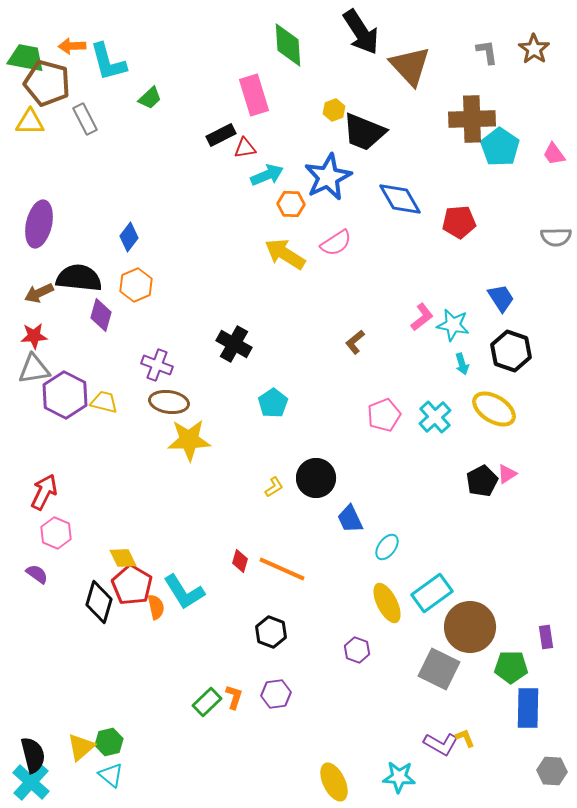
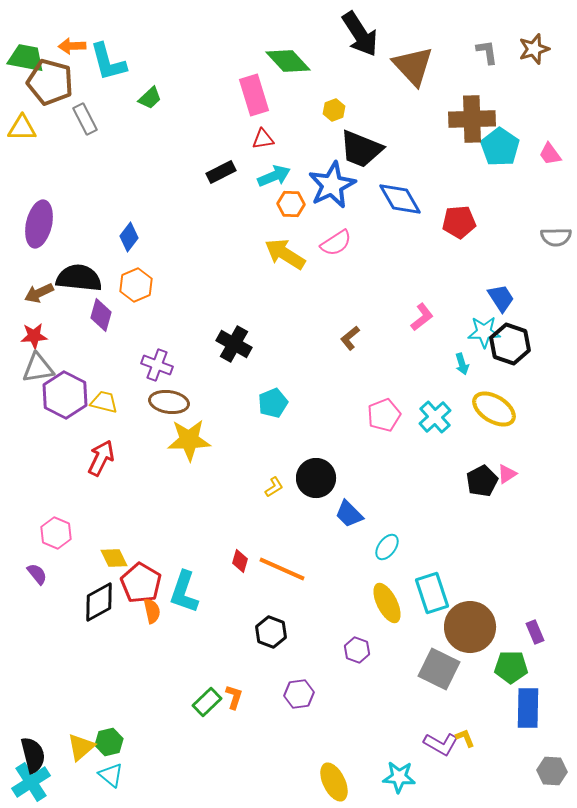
black arrow at (361, 32): moved 1 px left, 2 px down
green diamond at (288, 45): moved 16 px down; rotated 39 degrees counterclockwise
brown star at (534, 49): rotated 20 degrees clockwise
brown triangle at (410, 66): moved 3 px right
brown pentagon at (47, 83): moved 3 px right, 1 px up
yellow triangle at (30, 122): moved 8 px left, 6 px down
black trapezoid at (364, 132): moved 3 px left, 17 px down
black rectangle at (221, 135): moved 37 px down
red triangle at (245, 148): moved 18 px right, 9 px up
pink trapezoid at (554, 154): moved 4 px left
cyan arrow at (267, 175): moved 7 px right, 1 px down
blue star at (328, 177): moved 4 px right, 8 px down
cyan star at (453, 325): moved 31 px right, 7 px down; rotated 12 degrees counterclockwise
brown L-shape at (355, 342): moved 5 px left, 4 px up
black hexagon at (511, 351): moved 1 px left, 7 px up
gray triangle at (34, 369): moved 4 px right, 1 px up
cyan pentagon at (273, 403): rotated 12 degrees clockwise
red arrow at (44, 492): moved 57 px right, 34 px up
blue trapezoid at (350, 519): moved 1 px left, 5 px up; rotated 20 degrees counterclockwise
yellow diamond at (123, 558): moved 9 px left
purple semicircle at (37, 574): rotated 15 degrees clockwise
red pentagon at (132, 585): moved 9 px right, 2 px up
cyan L-shape at (184, 592): rotated 51 degrees clockwise
cyan rectangle at (432, 593): rotated 72 degrees counterclockwise
black diamond at (99, 602): rotated 45 degrees clockwise
orange semicircle at (156, 607): moved 4 px left, 4 px down
purple rectangle at (546, 637): moved 11 px left, 5 px up; rotated 15 degrees counterclockwise
purple hexagon at (276, 694): moved 23 px right
cyan cross at (31, 782): rotated 15 degrees clockwise
